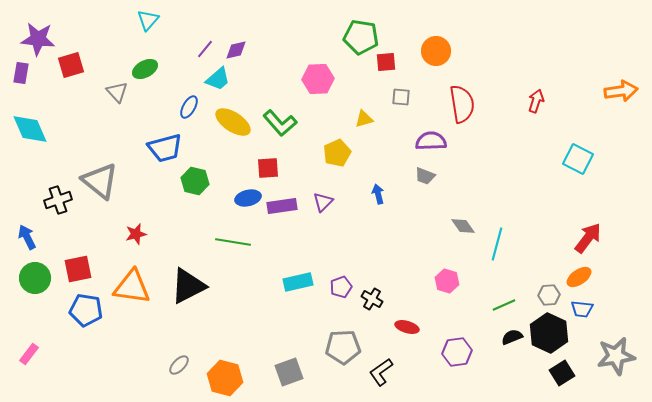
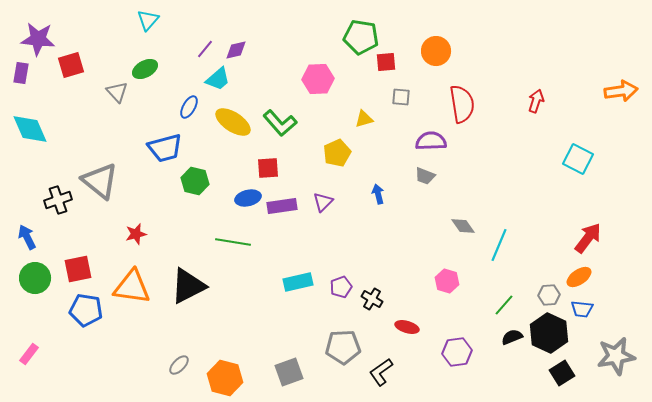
cyan line at (497, 244): moved 2 px right, 1 px down; rotated 8 degrees clockwise
green line at (504, 305): rotated 25 degrees counterclockwise
